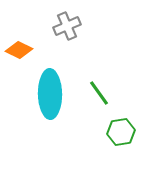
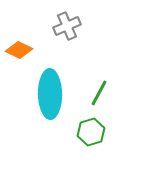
green line: rotated 64 degrees clockwise
green hexagon: moved 30 px left; rotated 8 degrees counterclockwise
